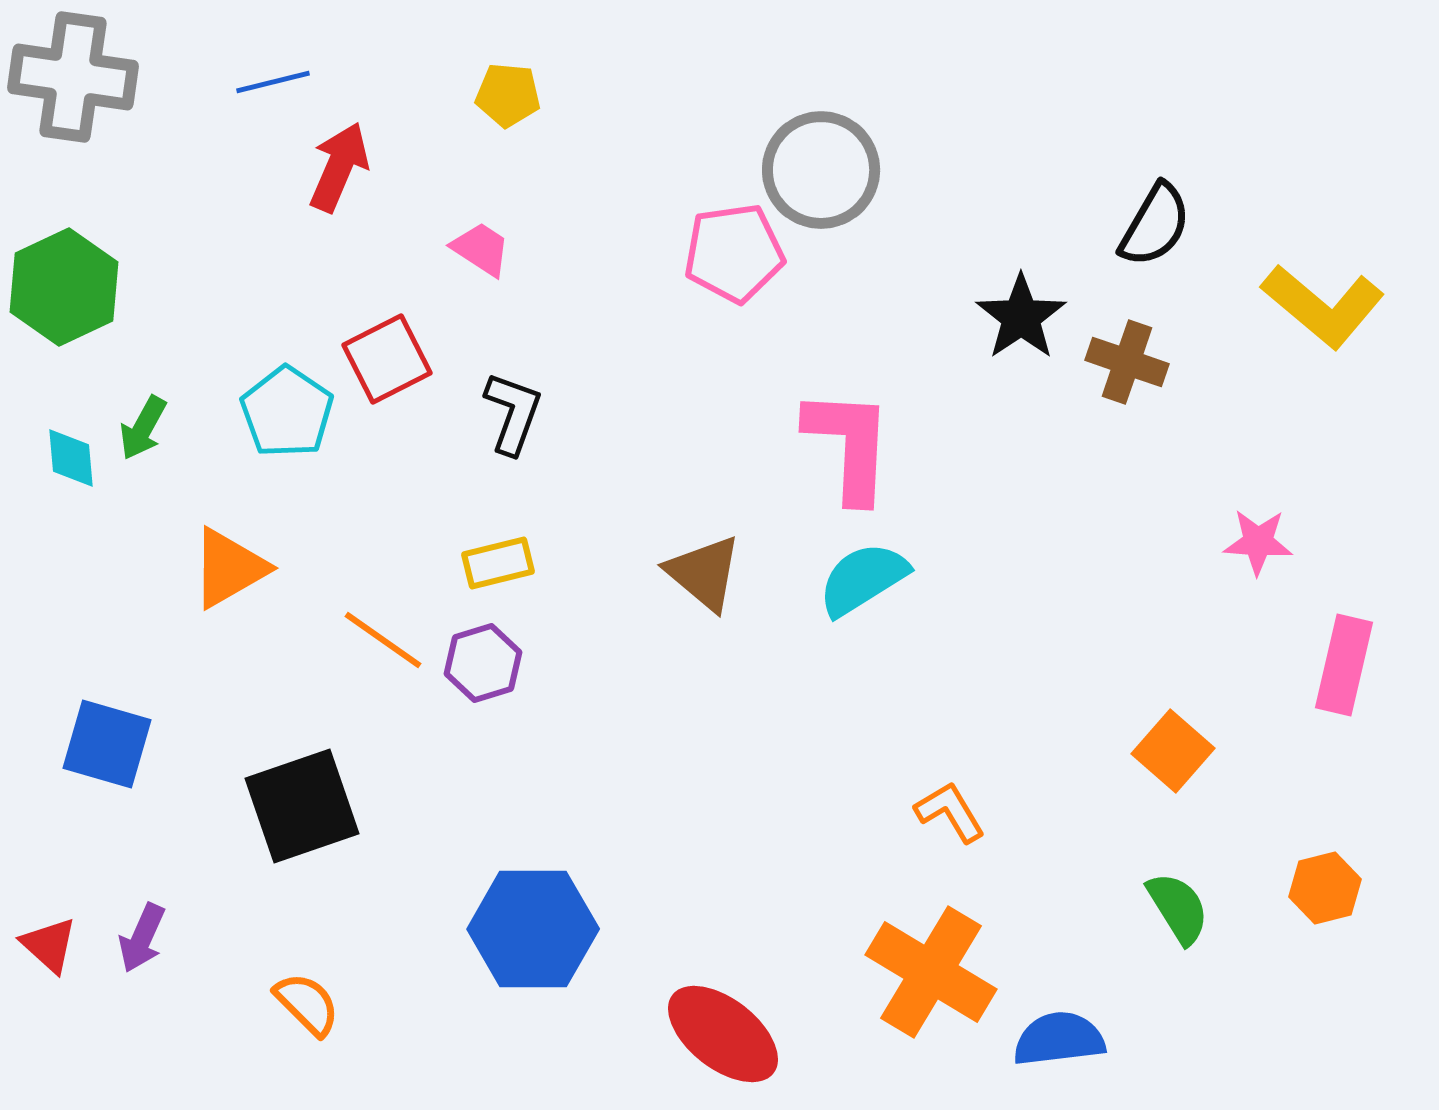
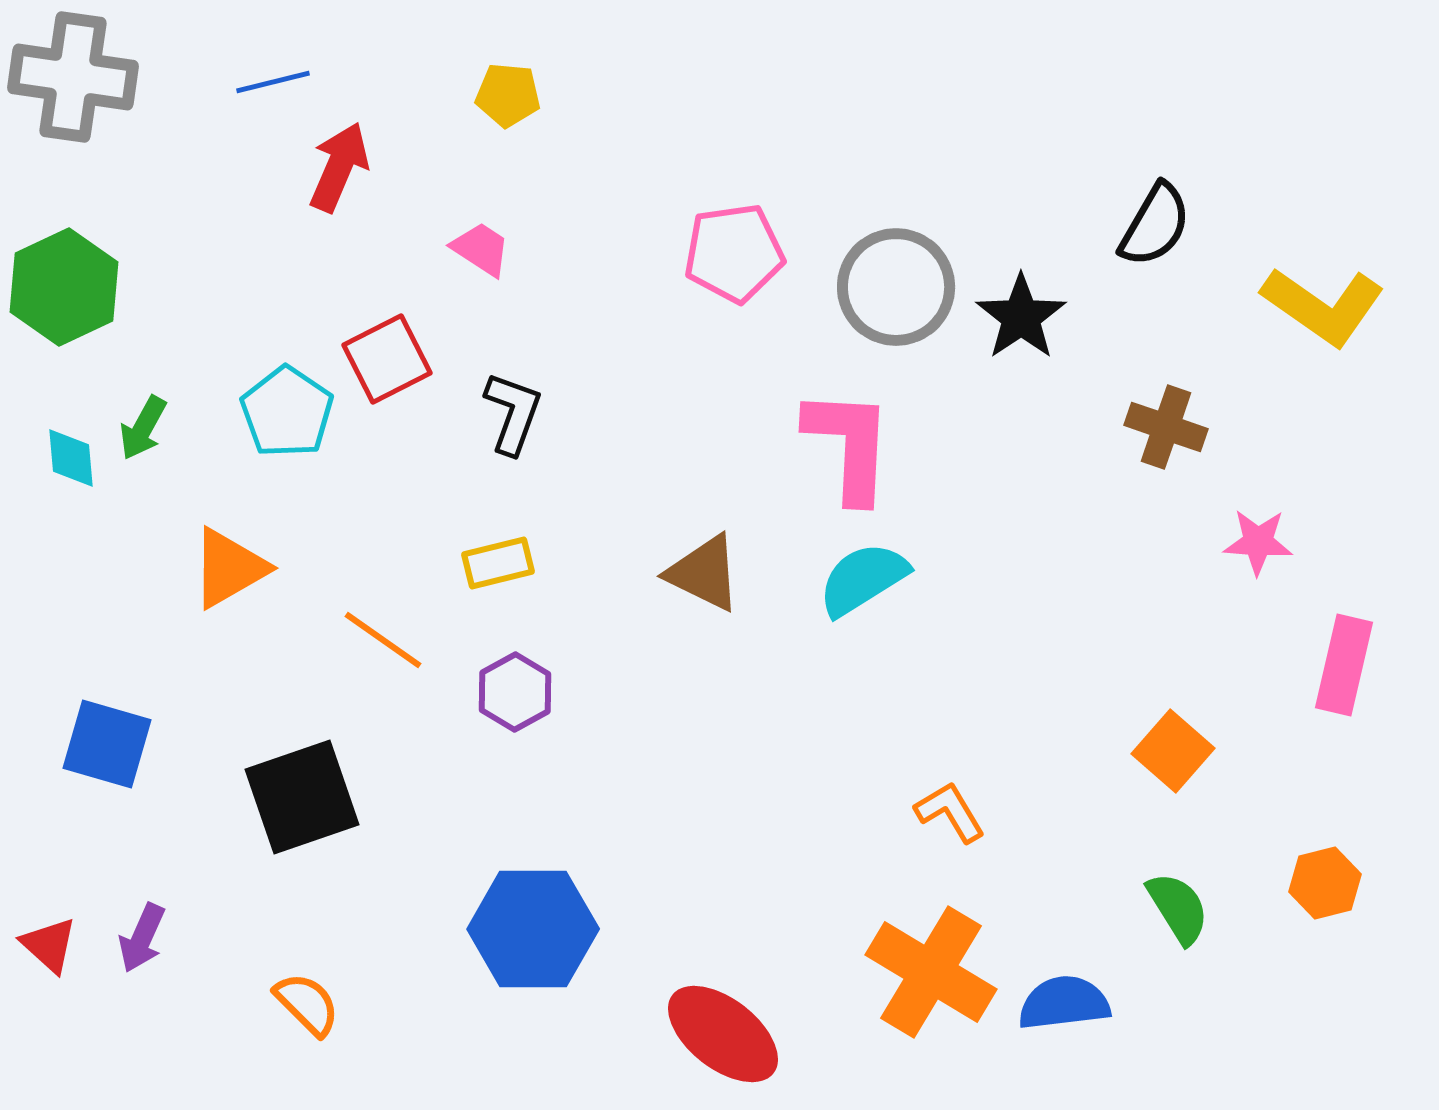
gray circle: moved 75 px right, 117 px down
yellow L-shape: rotated 5 degrees counterclockwise
brown cross: moved 39 px right, 65 px down
brown triangle: rotated 14 degrees counterclockwise
purple hexagon: moved 32 px right, 29 px down; rotated 12 degrees counterclockwise
black square: moved 9 px up
orange hexagon: moved 5 px up
blue semicircle: moved 5 px right, 36 px up
